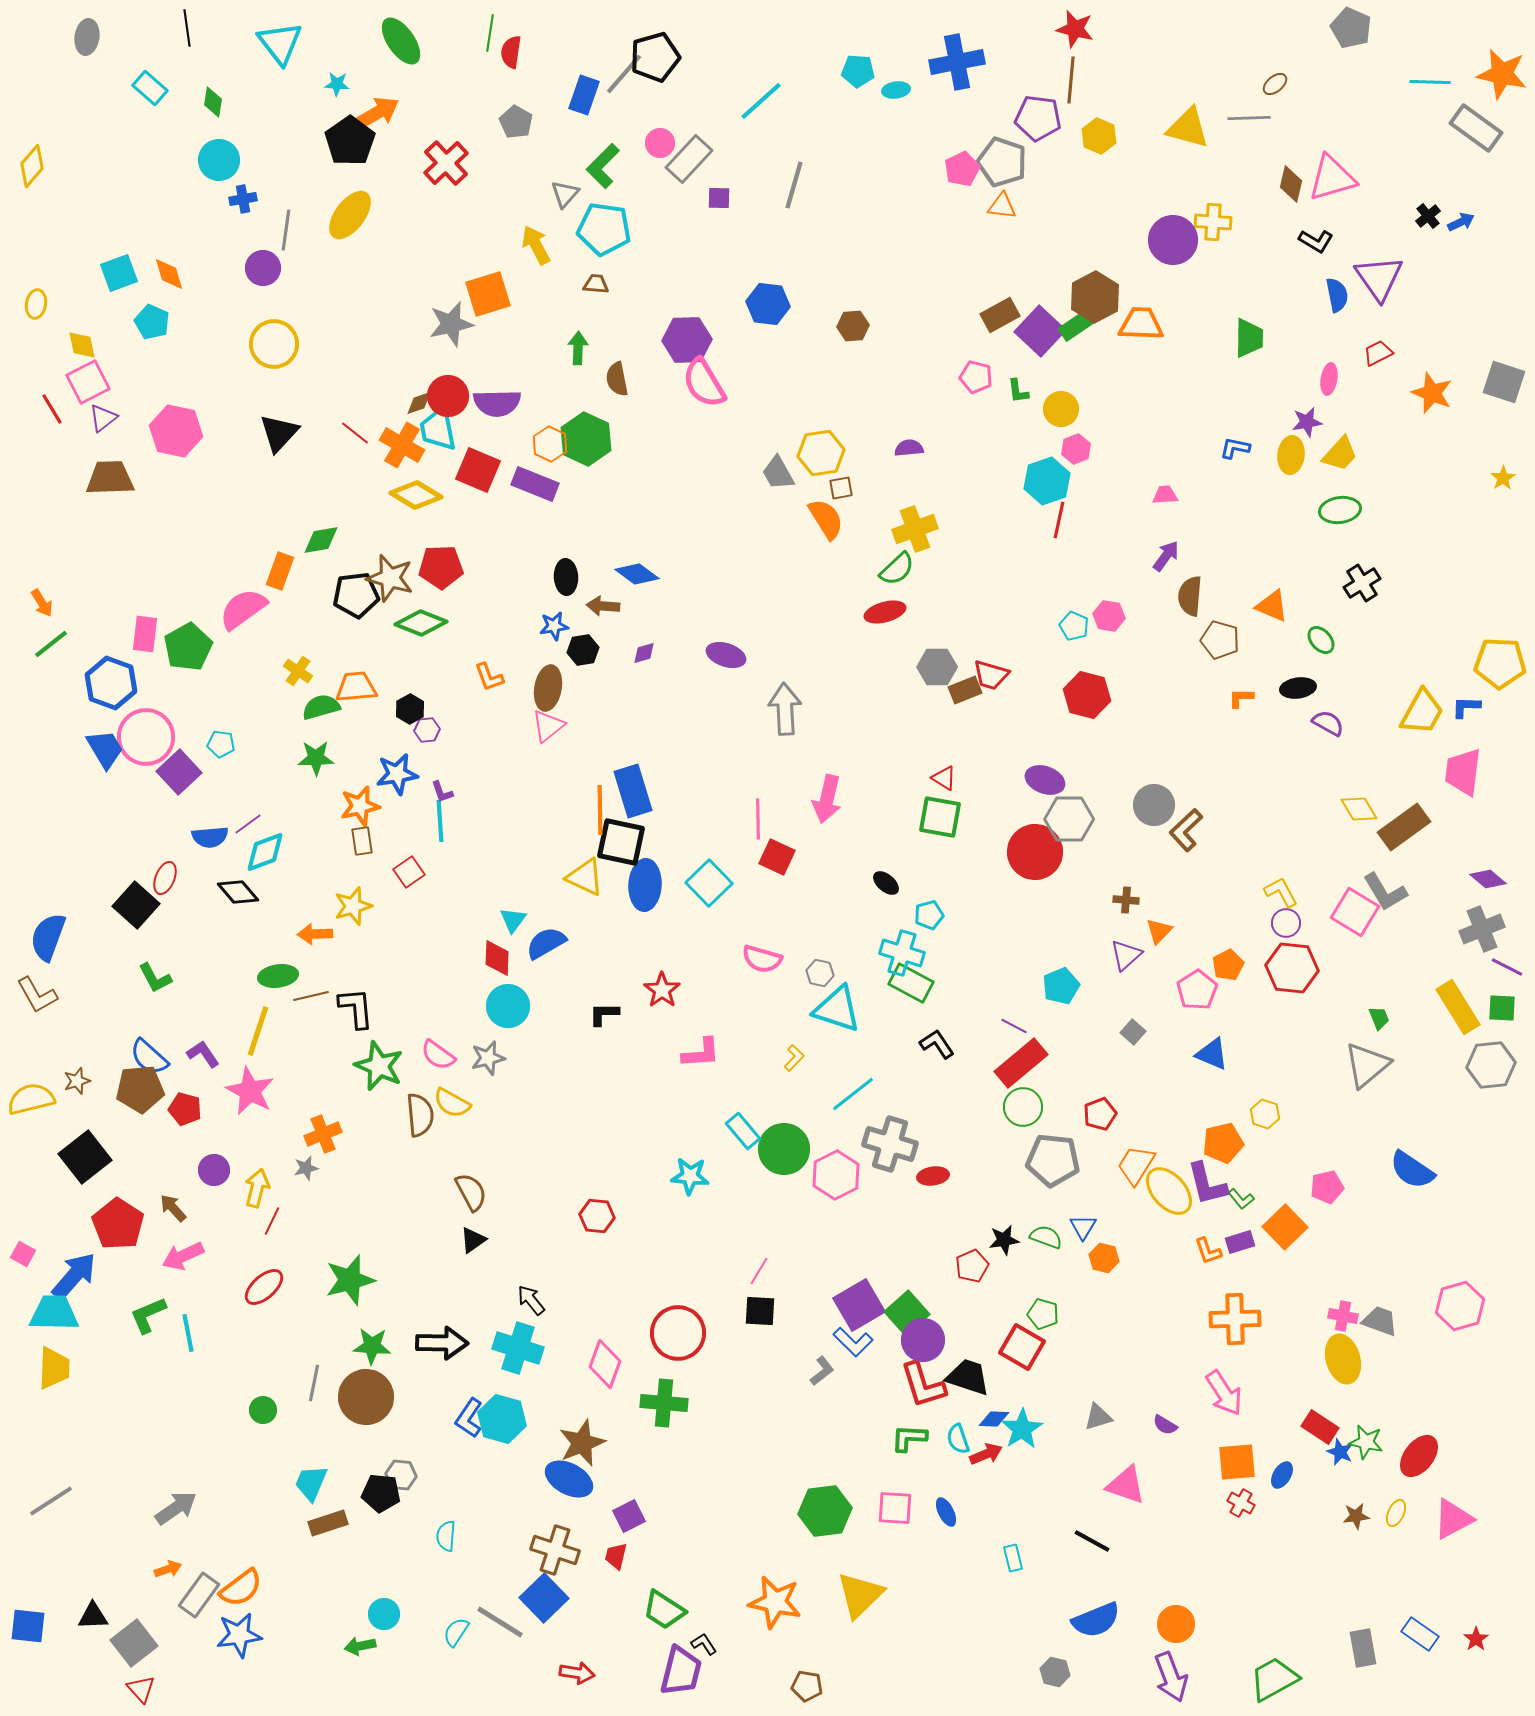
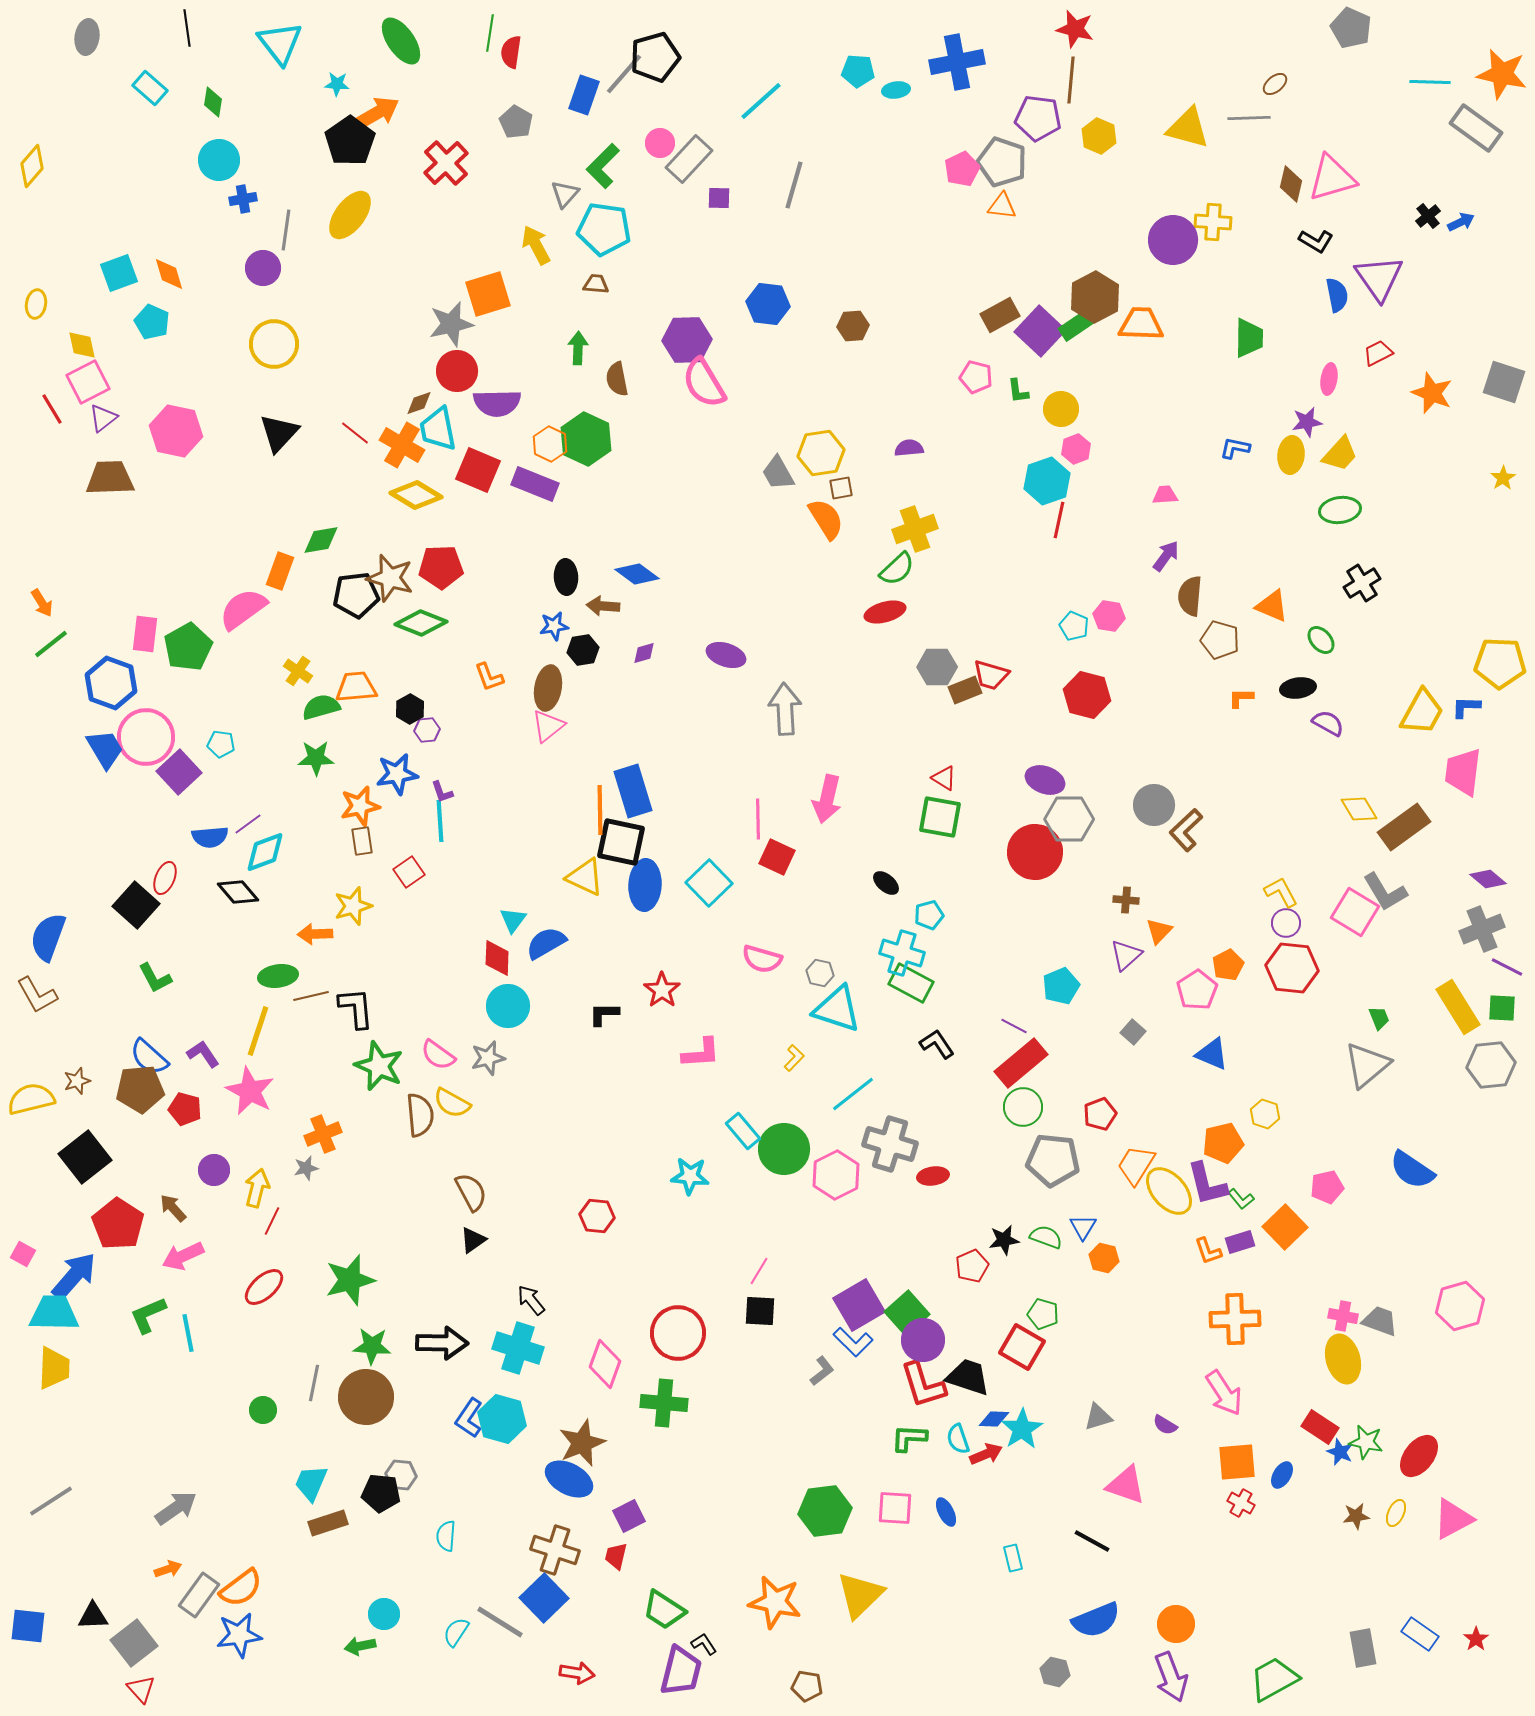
red circle at (448, 396): moved 9 px right, 25 px up
